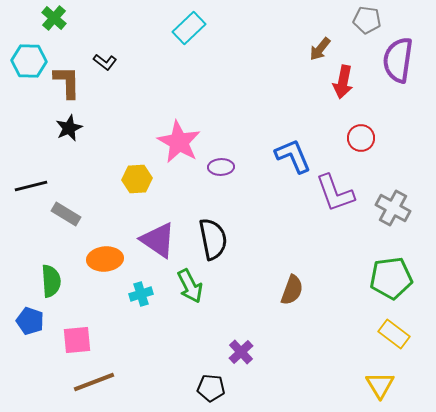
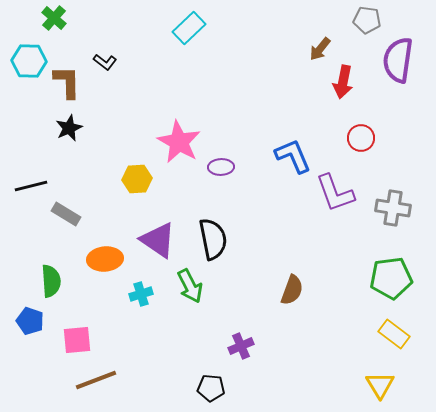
gray cross: rotated 20 degrees counterclockwise
purple cross: moved 6 px up; rotated 20 degrees clockwise
brown line: moved 2 px right, 2 px up
